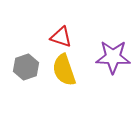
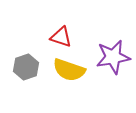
purple star: rotated 12 degrees counterclockwise
yellow semicircle: moved 5 px right; rotated 52 degrees counterclockwise
